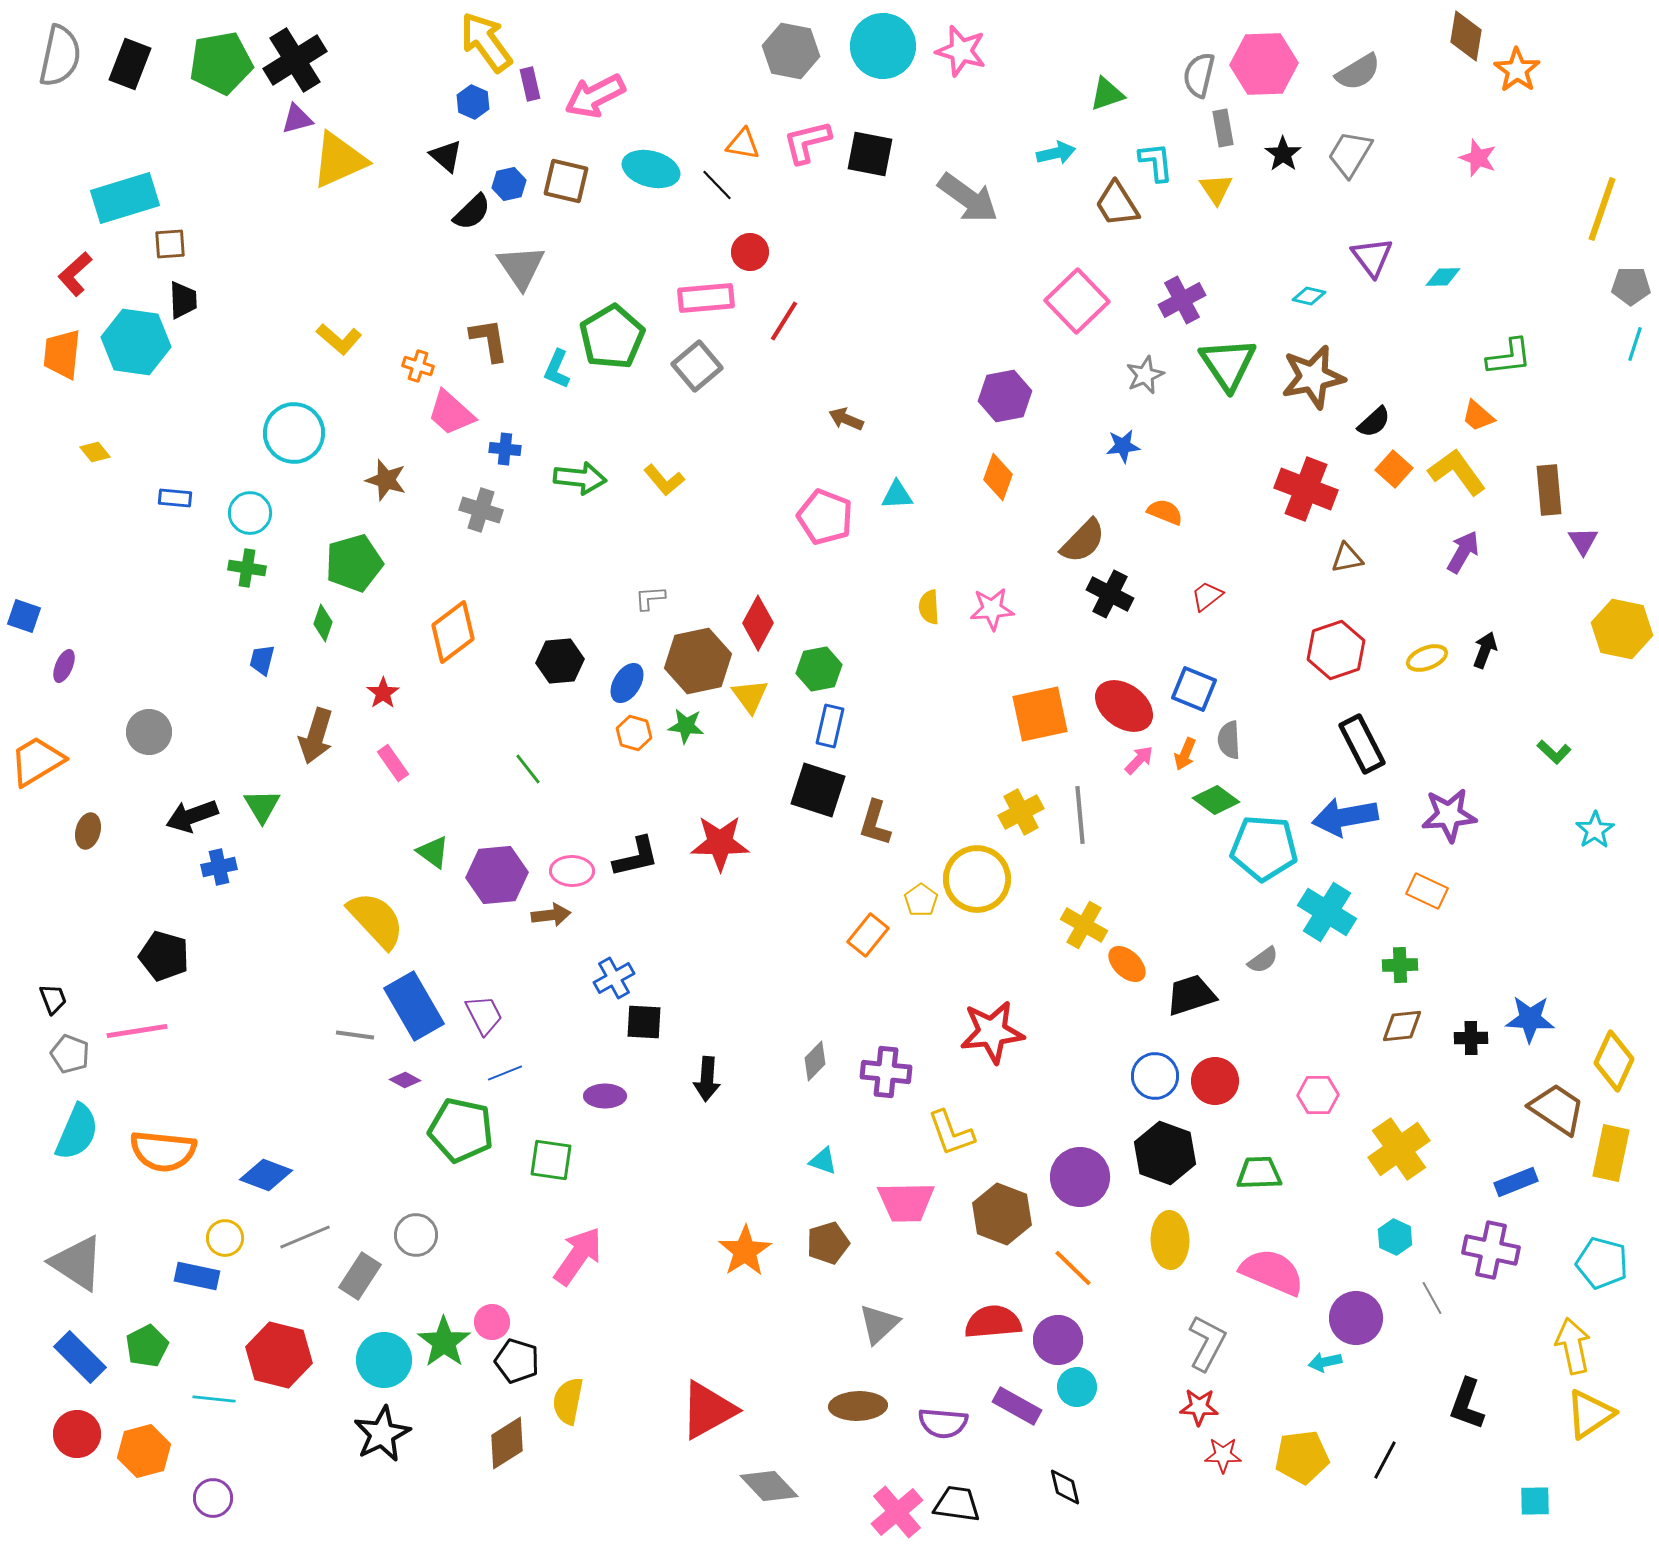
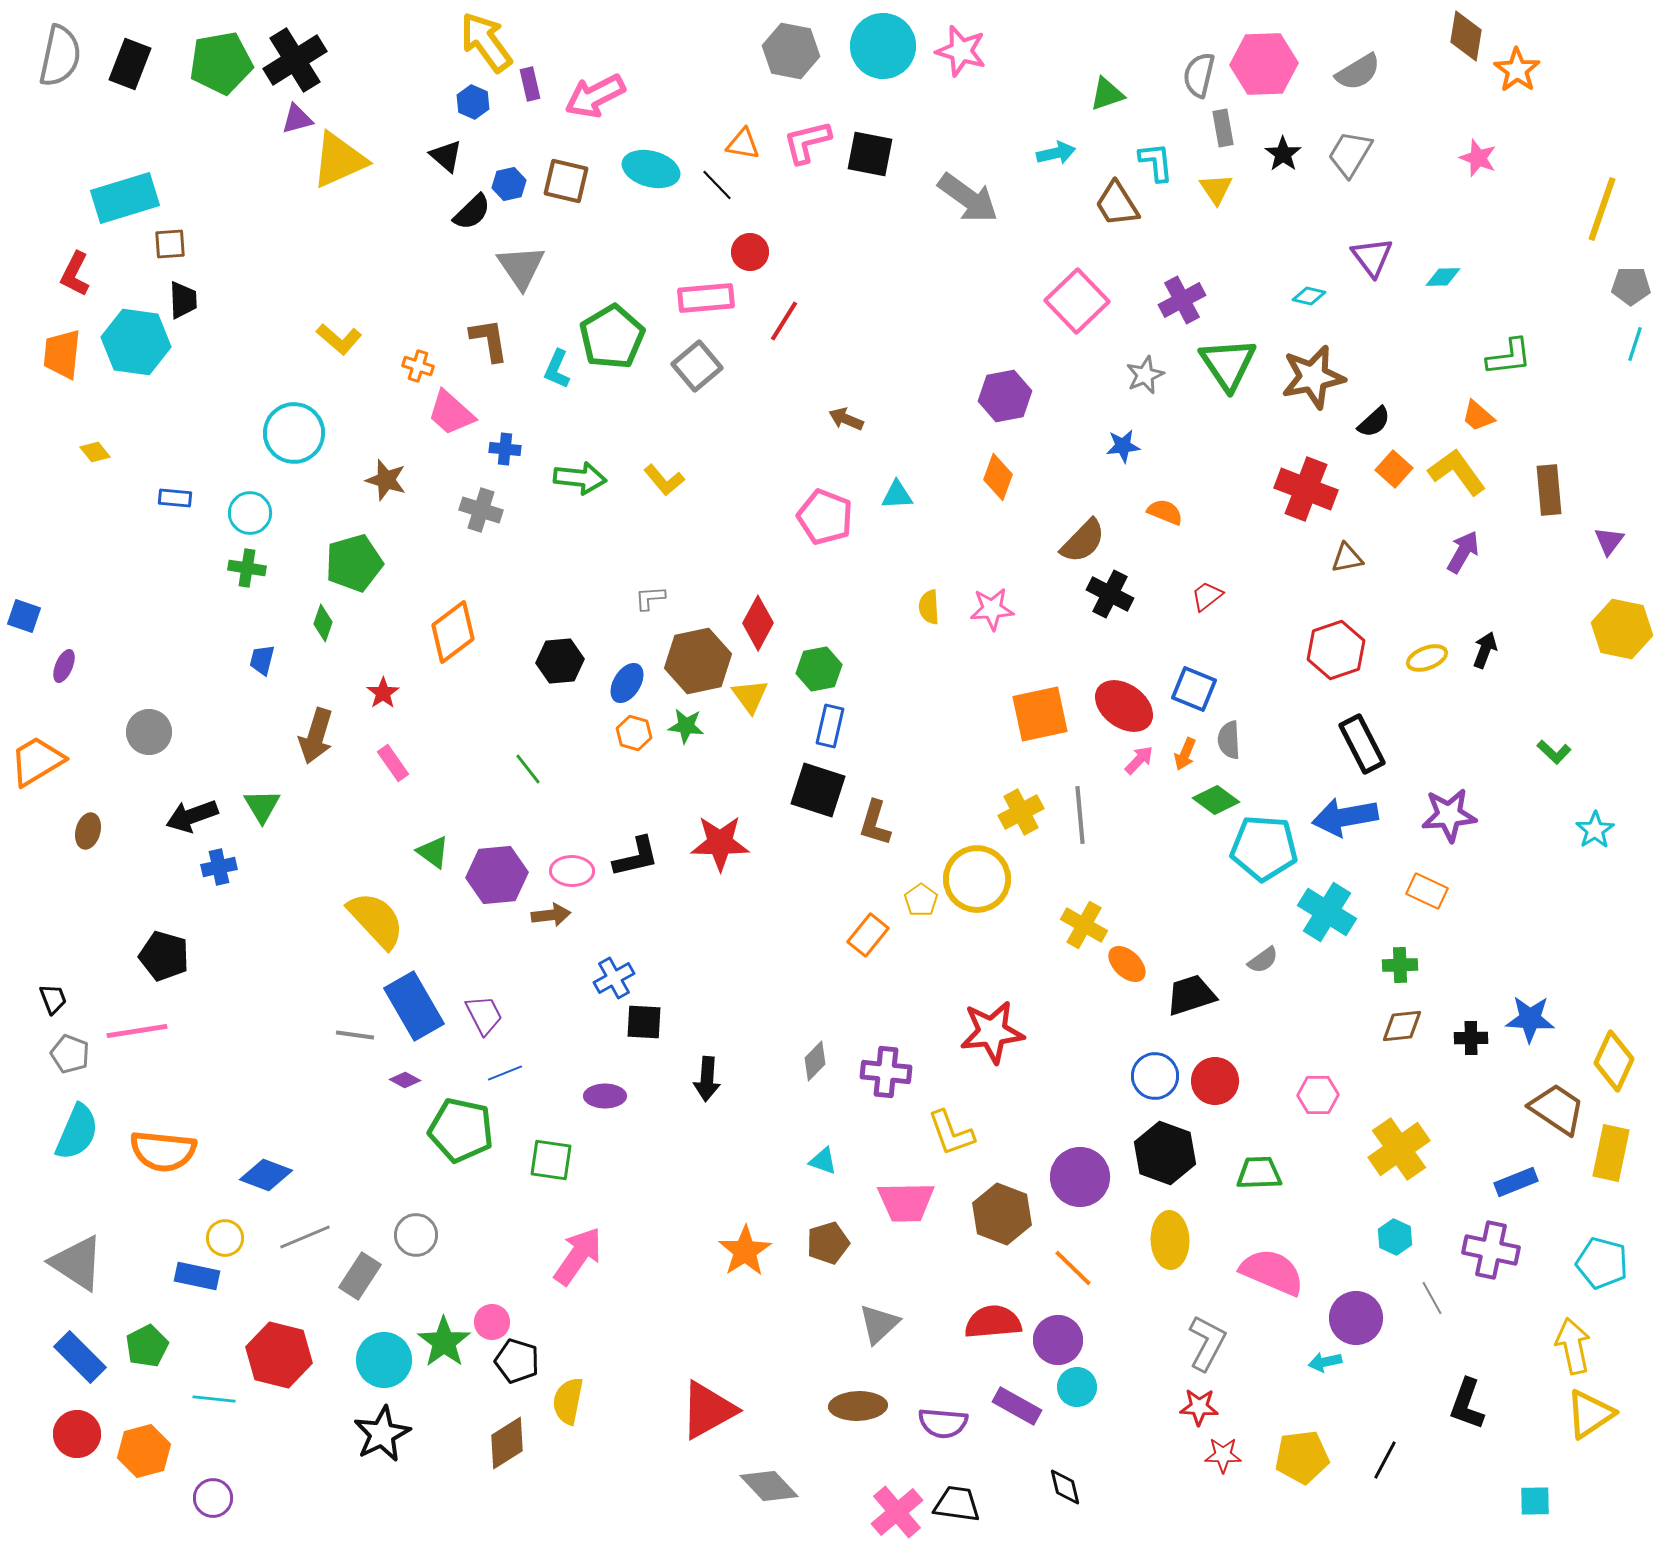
red L-shape at (75, 274): rotated 21 degrees counterclockwise
purple triangle at (1583, 541): moved 26 px right; rotated 8 degrees clockwise
